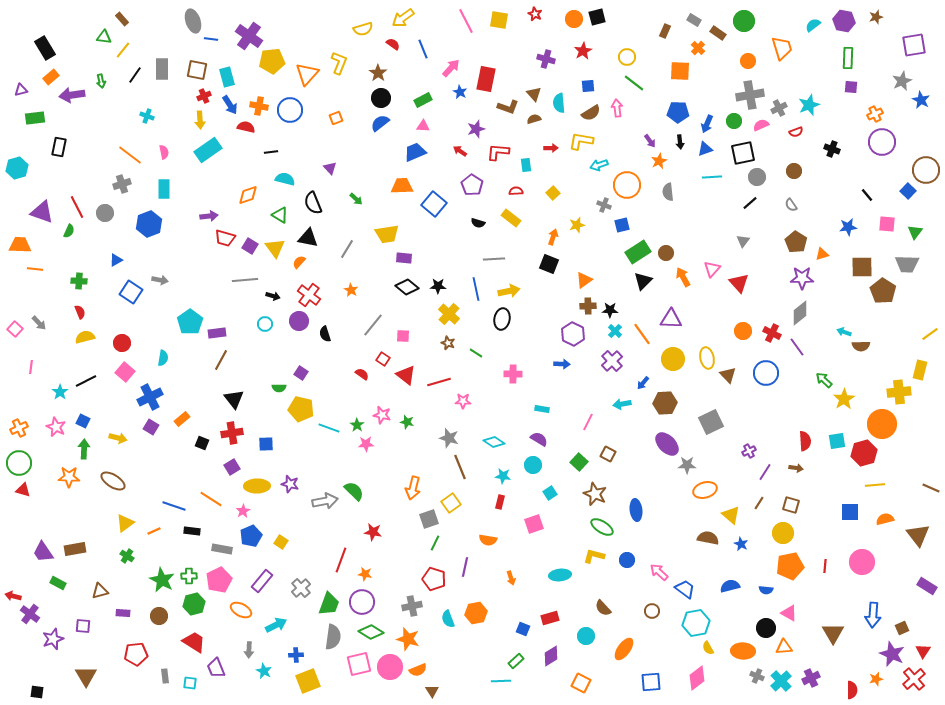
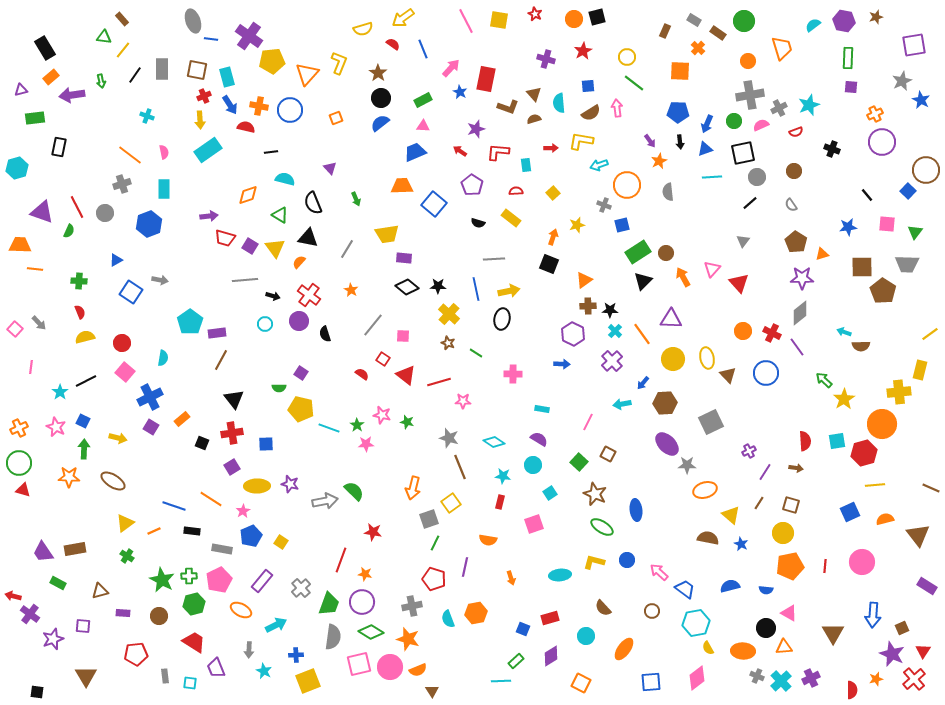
green arrow at (356, 199): rotated 24 degrees clockwise
blue square at (850, 512): rotated 24 degrees counterclockwise
yellow L-shape at (594, 556): moved 6 px down
